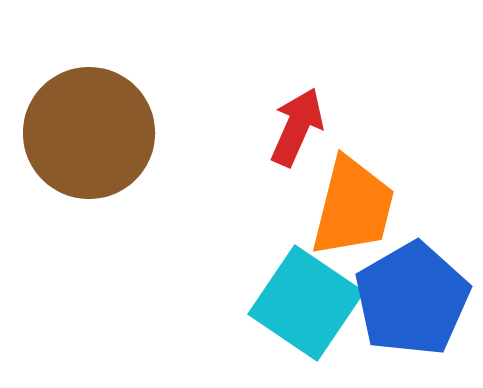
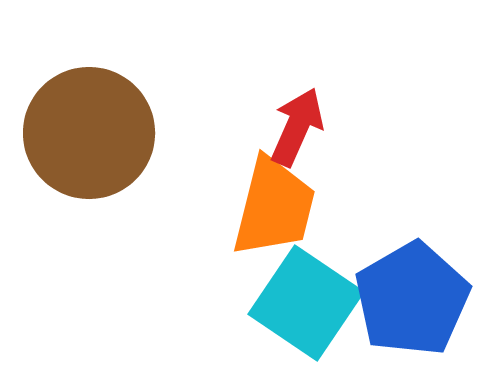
orange trapezoid: moved 79 px left
